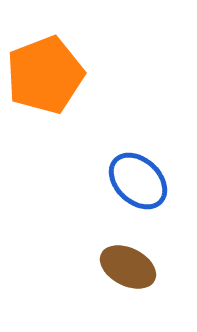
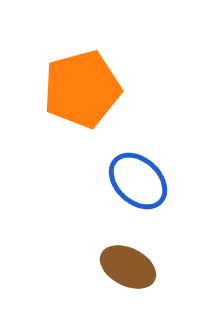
orange pentagon: moved 37 px right, 14 px down; rotated 6 degrees clockwise
